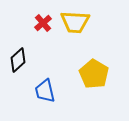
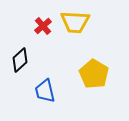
red cross: moved 3 px down
black diamond: moved 2 px right
